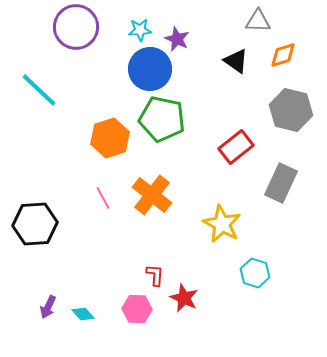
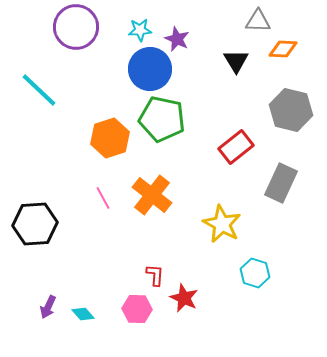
orange diamond: moved 6 px up; rotated 20 degrees clockwise
black triangle: rotated 24 degrees clockwise
